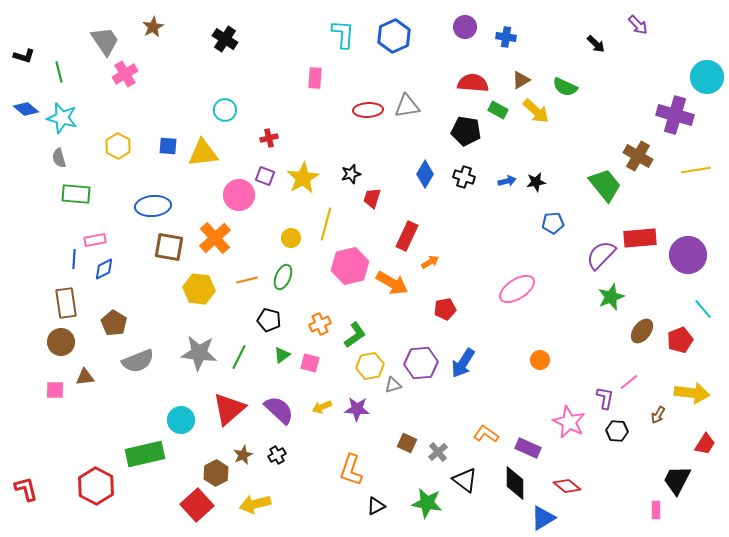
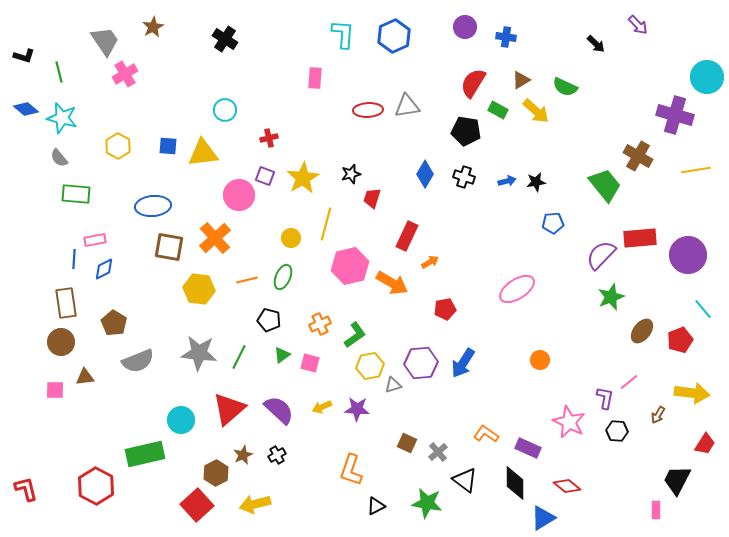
red semicircle at (473, 83): rotated 64 degrees counterclockwise
gray semicircle at (59, 158): rotated 24 degrees counterclockwise
